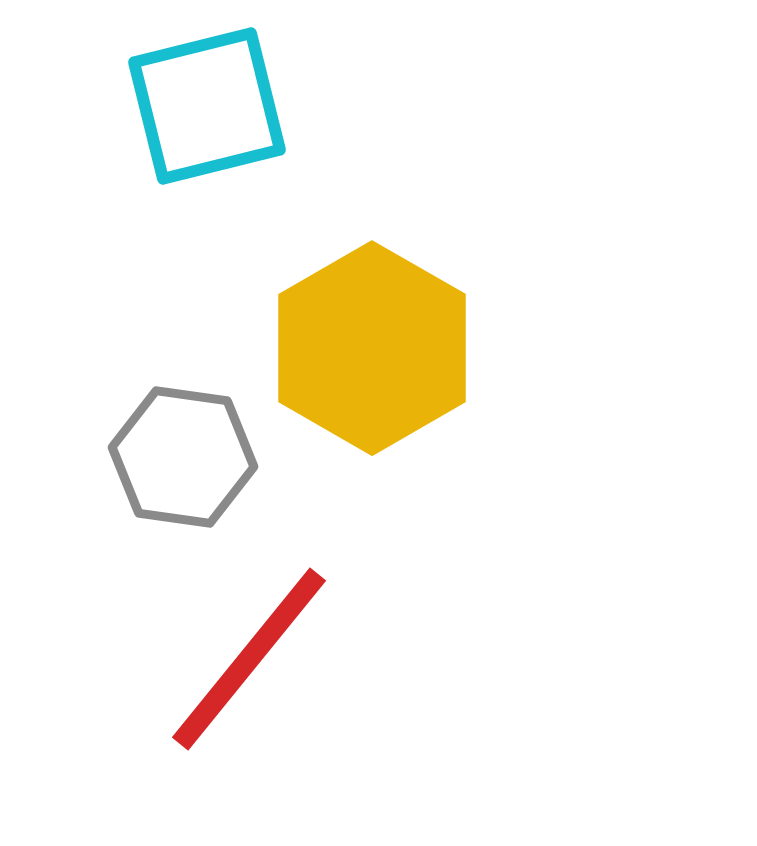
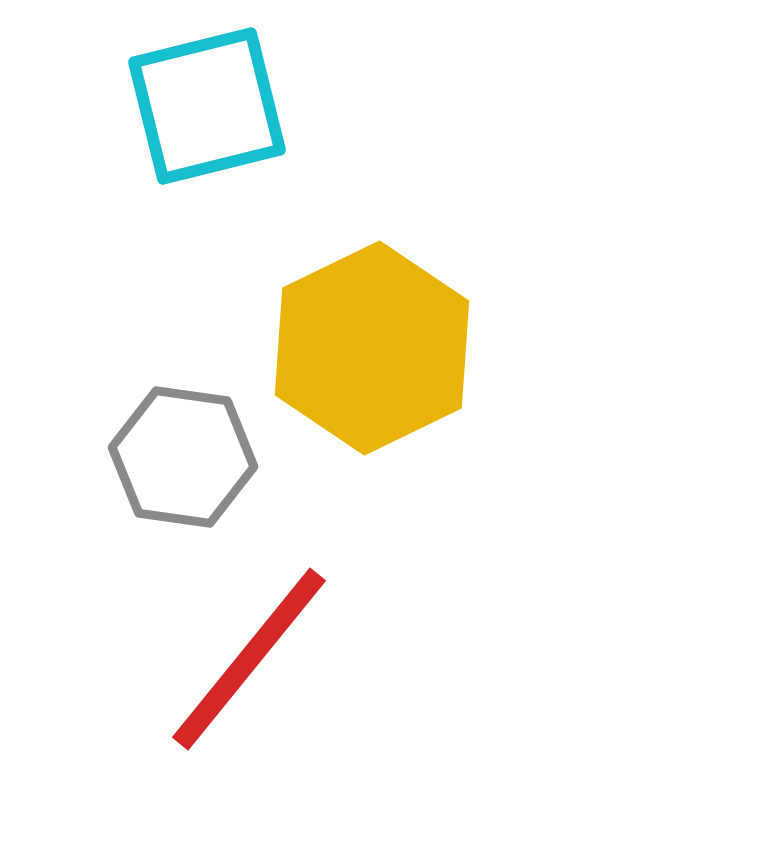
yellow hexagon: rotated 4 degrees clockwise
